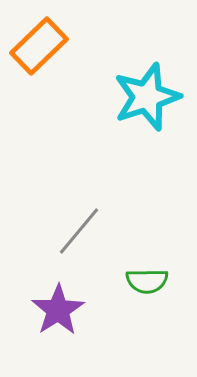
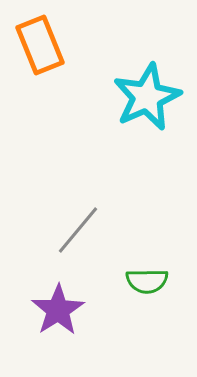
orange rectangle: moved 1 px right, 1 px up; rotated 68 degrees counterclockwise
cyan star: rotated 6 degrees counterclockwise
gray line: moved 1 px left, 1 px up
